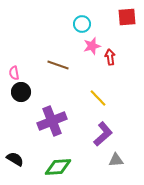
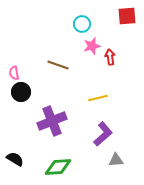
red square: moved 1 px up
yellow line: rotated 60 degrees counterclockwise
